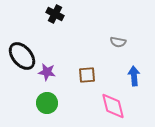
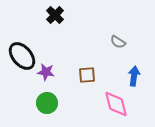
black cross: moved 1 px down; rotated 18 degrees clockwise
gray semicircle: rotated 21 degrees clockwise
purple star: moved 1 px left
blue arrow: rotated 12 degrees clockwise
pink diamond: moved 3 px right, 2 px up
